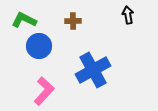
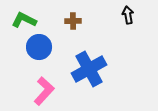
blue circle: moved 1 px down
blue cross: moved 4 px left, 1 px up
